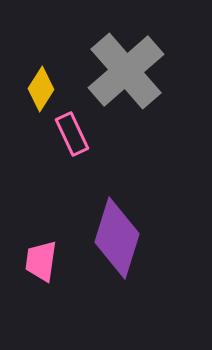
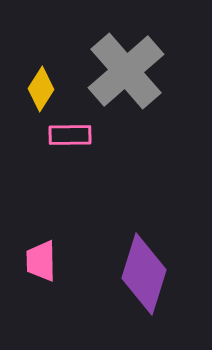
pink rectangle: moved 2 px left, 1 px down; rotated 66 degrees counterclockwise
purple diamond: moved 27 px right, 36 px down
pink trapezoid: rotated 9 degrees counterclockwise
